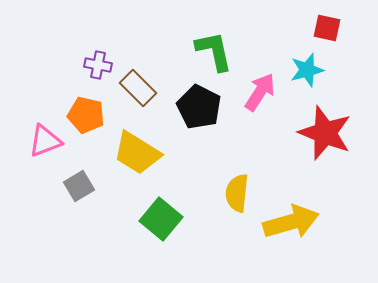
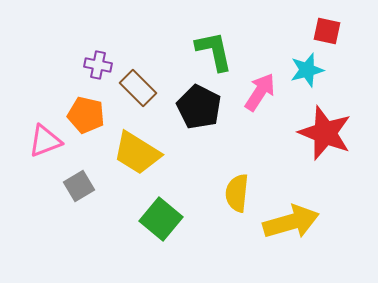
red square: moved 3 px down
